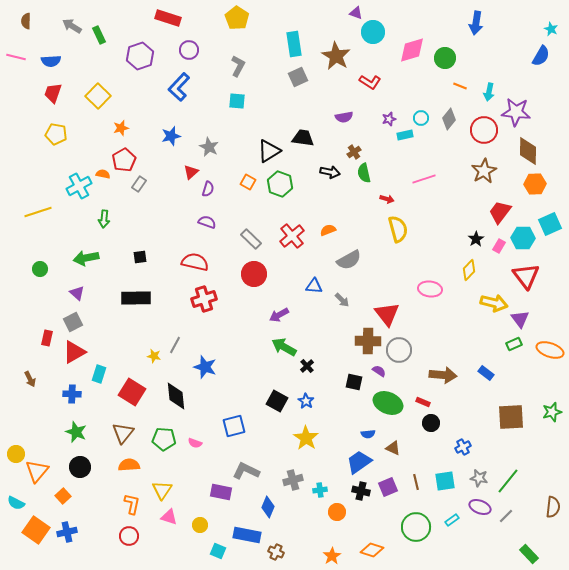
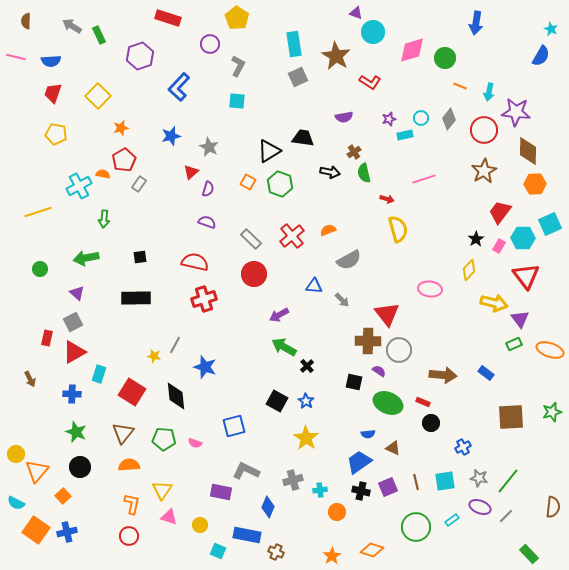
purple circle at (189, 50): moved 21 px right, 6 px up
